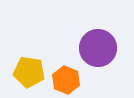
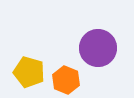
yellow pentagon: rotated 8 degrees clockwise
